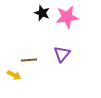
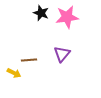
black star: moved 1 px left
yellow arrow: moved 2 px up
